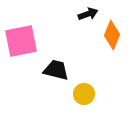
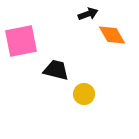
orange diamond: rotated 52 degrees counterclockwise
